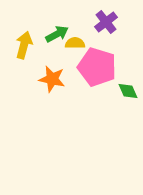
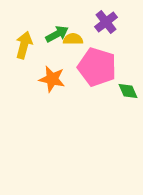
yellow semicircle: moved 2 px left, 4 px up
